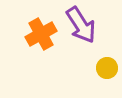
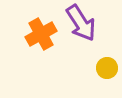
purple arrow: moved 2 px up
